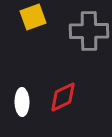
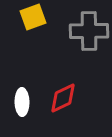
red diamond: moved 1 px down
